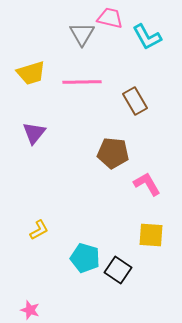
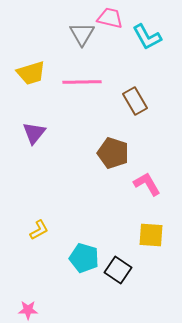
brown pentagon: rotated 12 degrees clockwise
cyan pentagon: moved 1 px left
pink star: moved 2 px left; rotated 18 degrees counterclockwise
